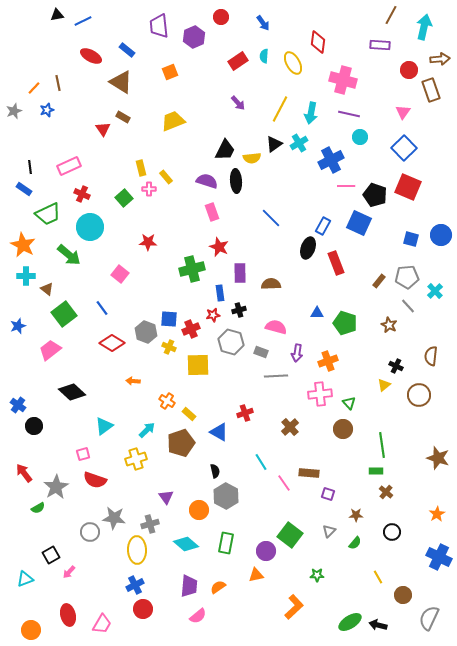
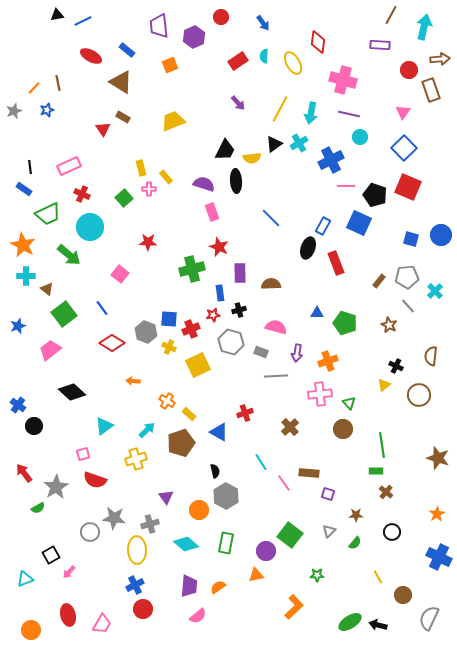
orange square at (170, 72): moved 7 px up
purple semicircle at (207, 181): moved 3 px left, 3 px down
yellow square at (198, 365): rotated 25 degrees counterclockwise
